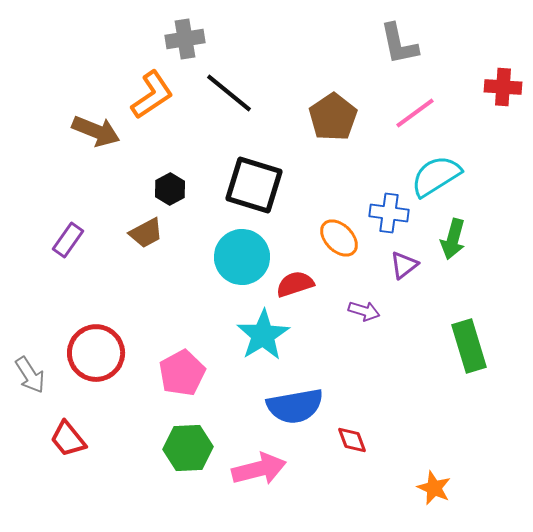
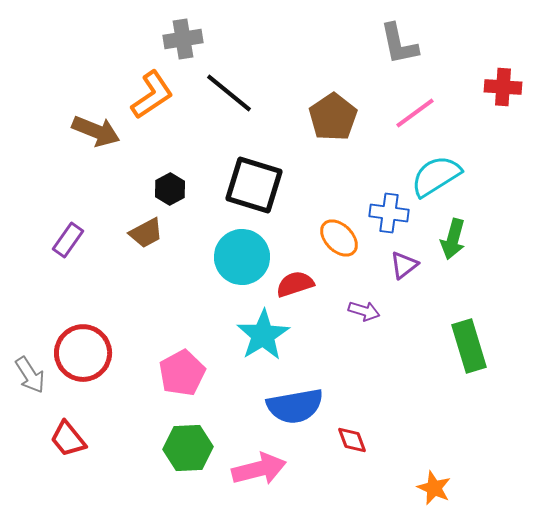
gray cross: moved 2 px left
red circle: moved 13 px left
